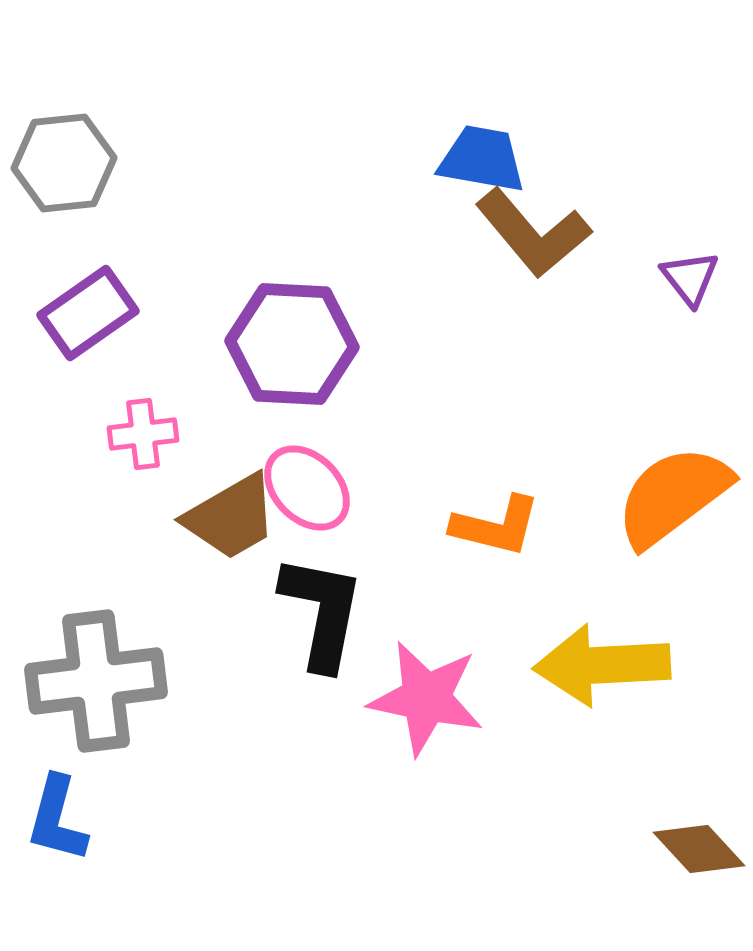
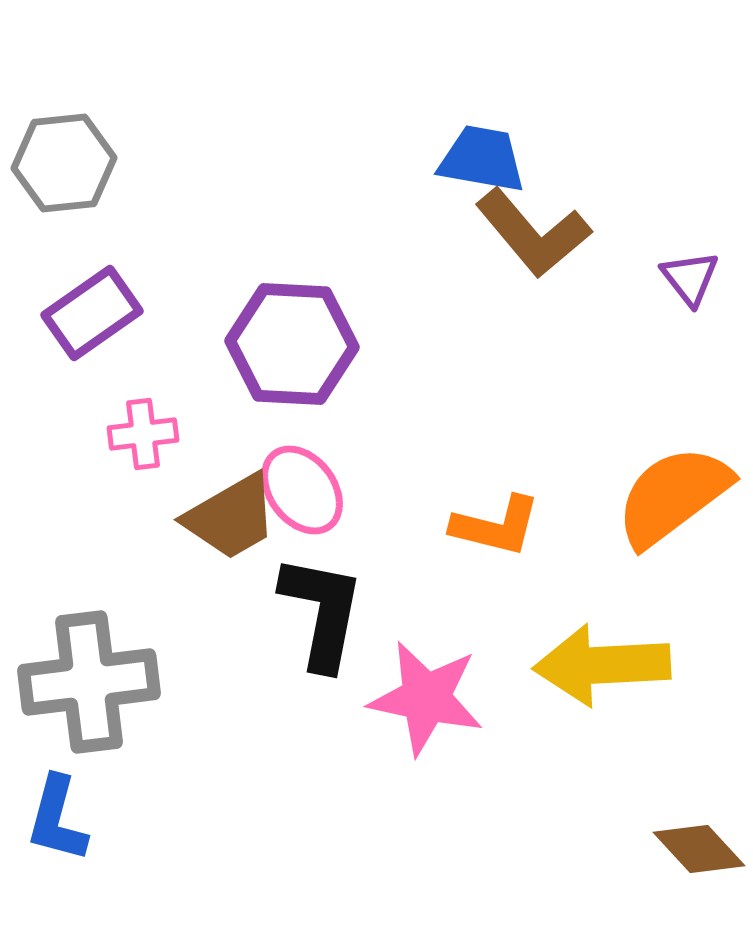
purple rectangle: moved 4 px right
pink ellipse: moved 5 px left, 2 px down; rotated 8 degrees clockwise
gray cross: moved 7 px left, 1 px down
